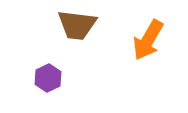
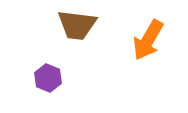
purple hexagon: rotated 12 degrees counterclockwise
